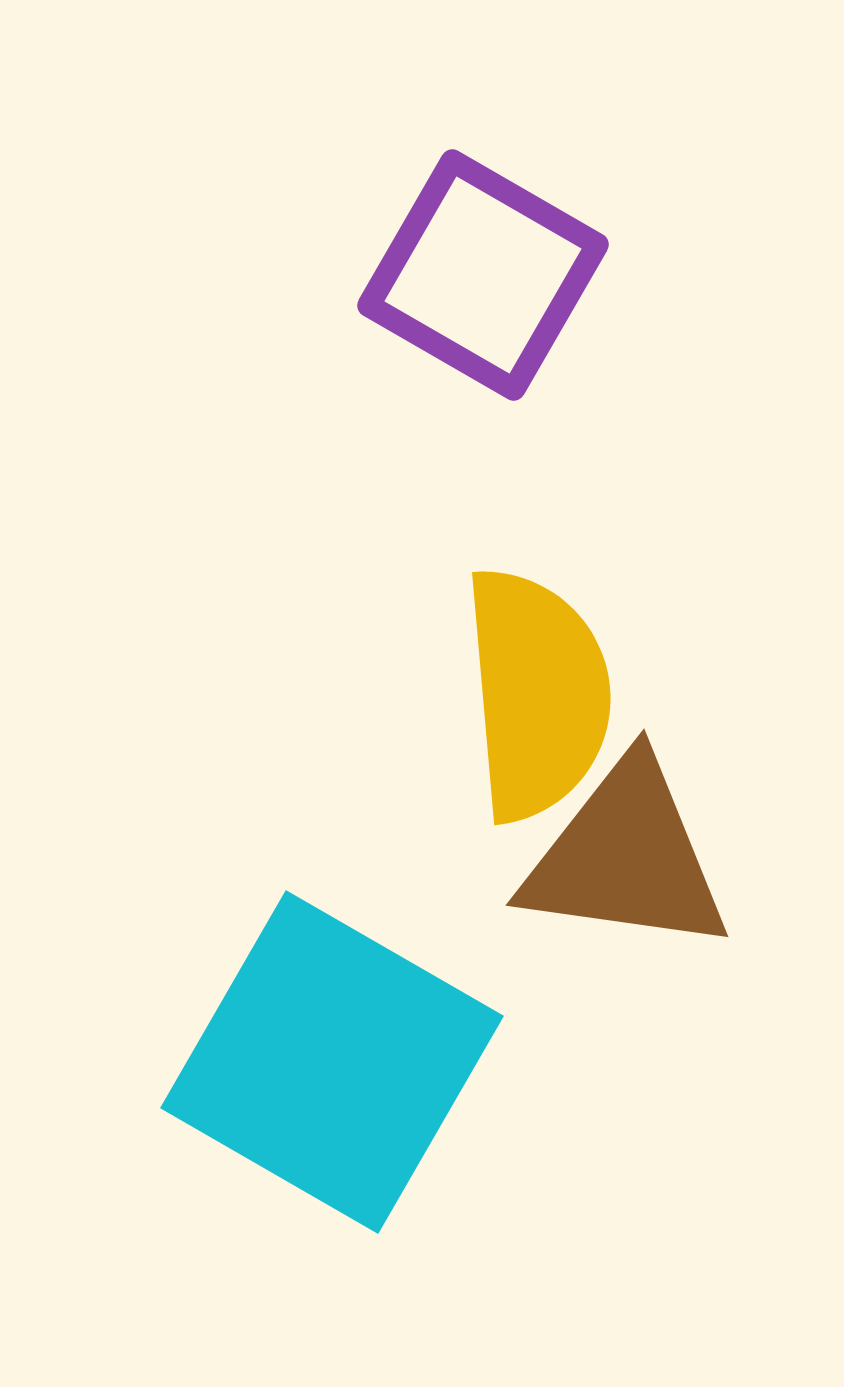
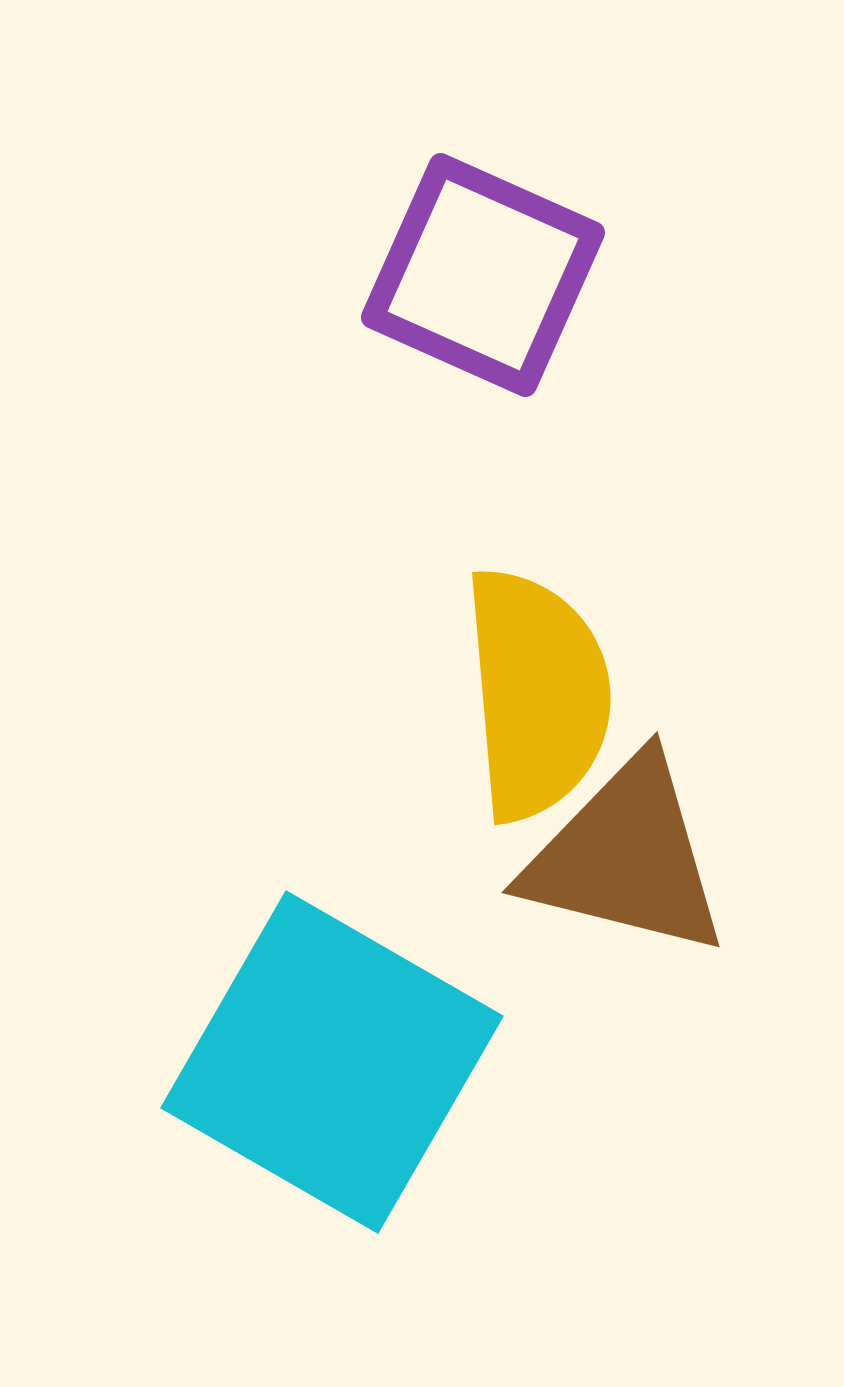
purple square: rotated 6 degrees counterclockwise
brown triangle: rotated 6 degrees clockwise
